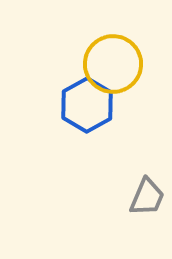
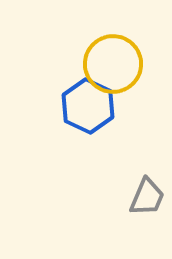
blue hexagon: moved 1 px right, 1 px down; rotated 6 degrees counterclockwise
